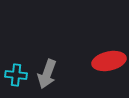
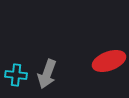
red ellipse: rotated 8 degrees counterclockwise
